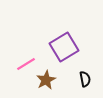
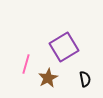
pink line: rotated 42 degrees counterclockwise
brown star: moved 2 px right, 2 px up
